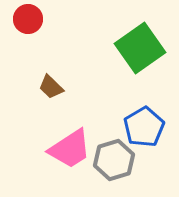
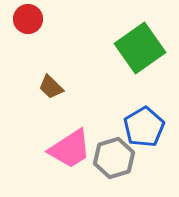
gray hexagon: moved 2 px up
